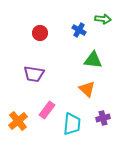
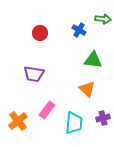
cyan trapezoid: moved 2 px right, 1 px up
